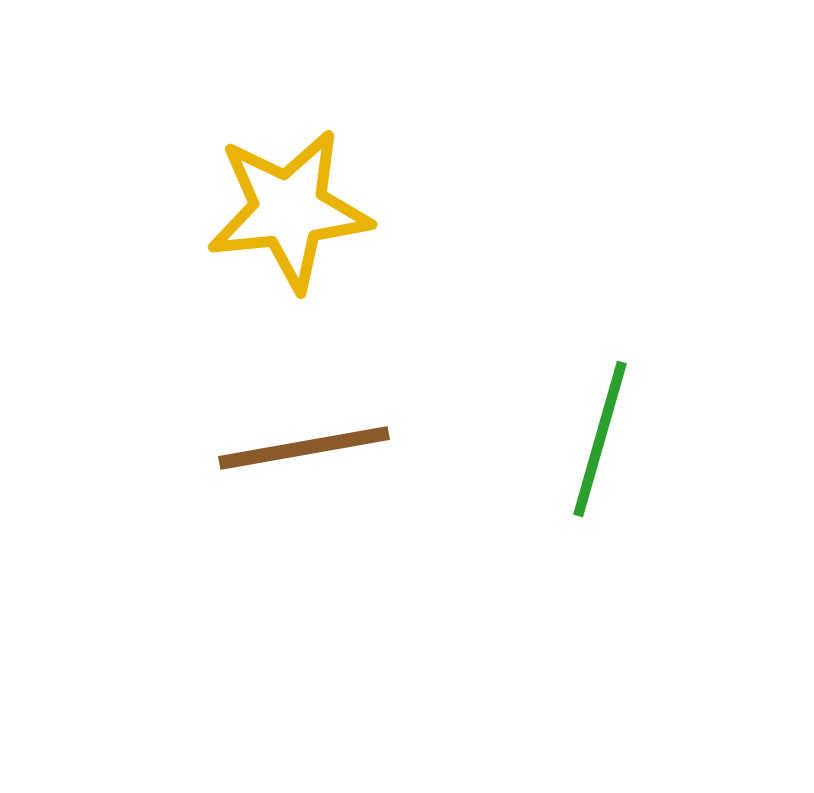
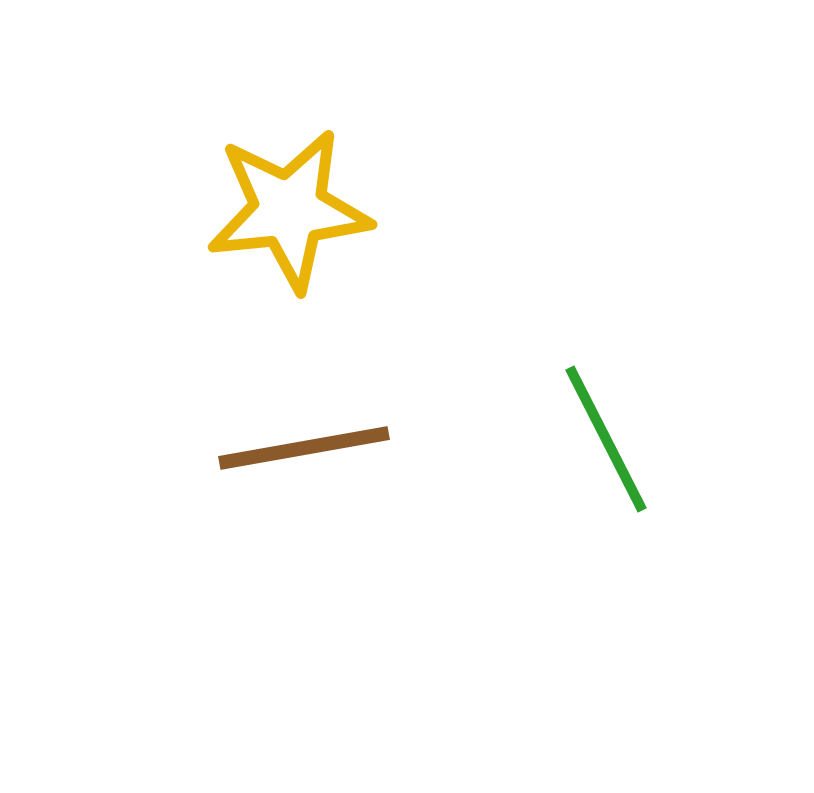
green line: moved 6 px right; rotated 43 degrees counterclockwise
